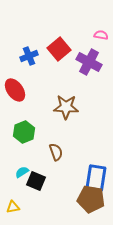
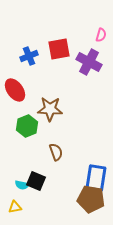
pink semicircle: rotated 96 degrees clockwise
red square: rotated 30 degrees clockwise
brown star: moved 16 px left, 2 px down
green hexagon: moved 3 px right, 6 px up
cyan semicircle: moved 13 px down; rotated 136 degrees counterclockwise
yellow triangle: moved 2 px right
